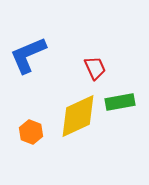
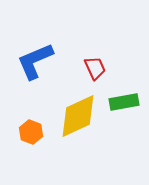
blue L-shape: moved 7 px right, 6 px down
green rectangle: moved 4 px right
